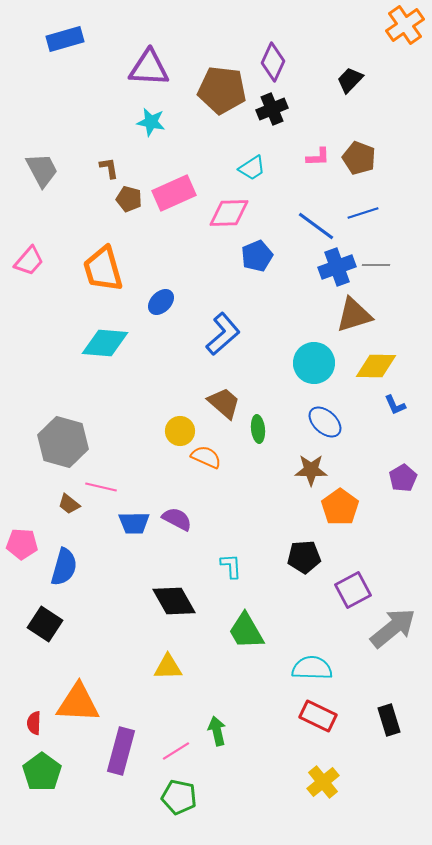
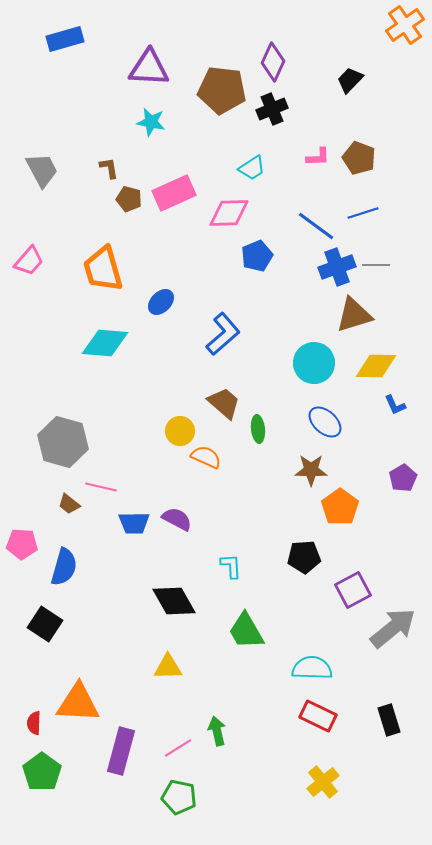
pink line at (176, 751): moved 2 px right, 3 px up
